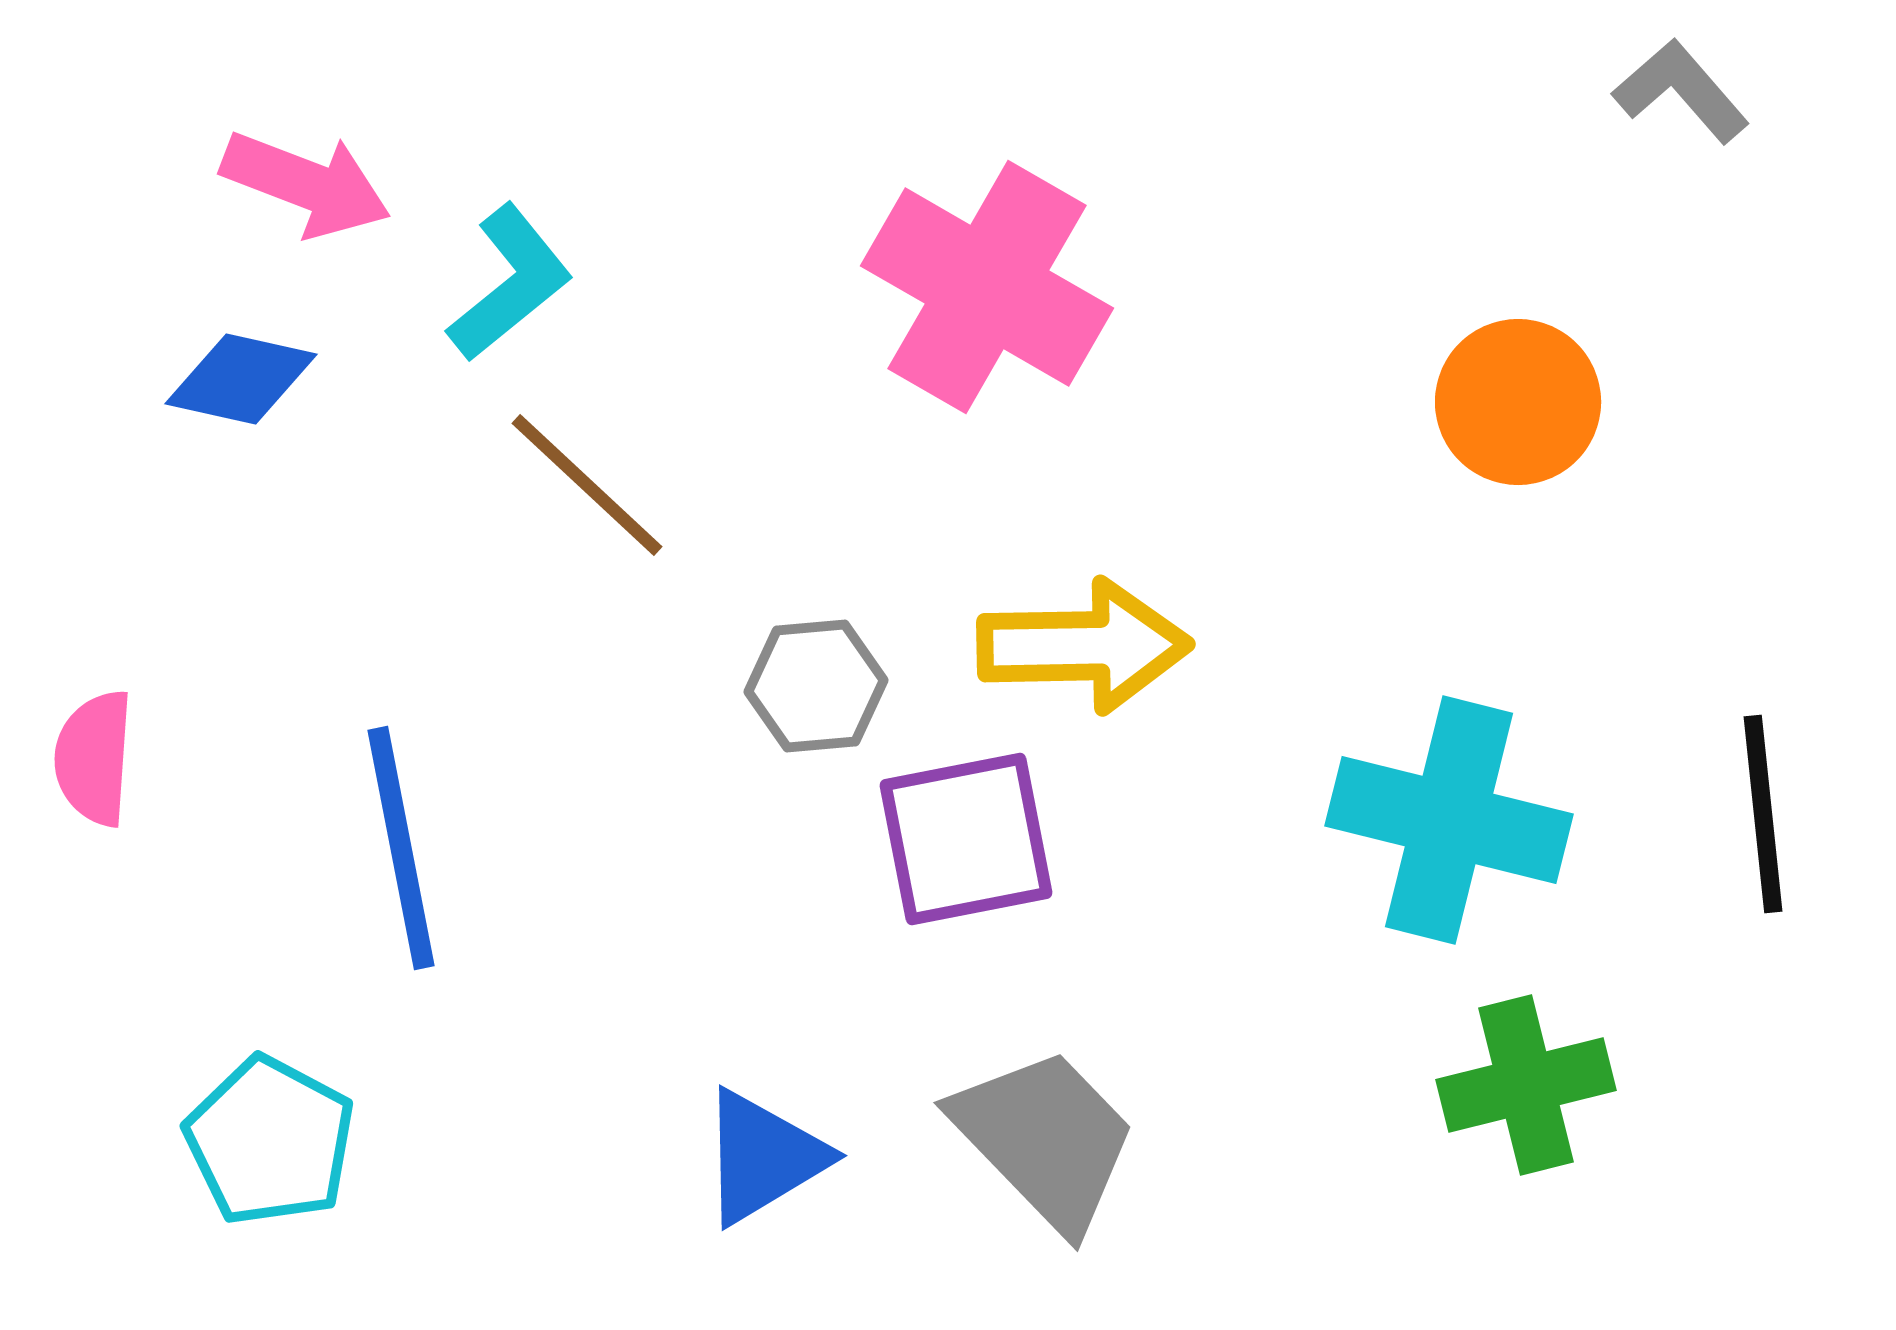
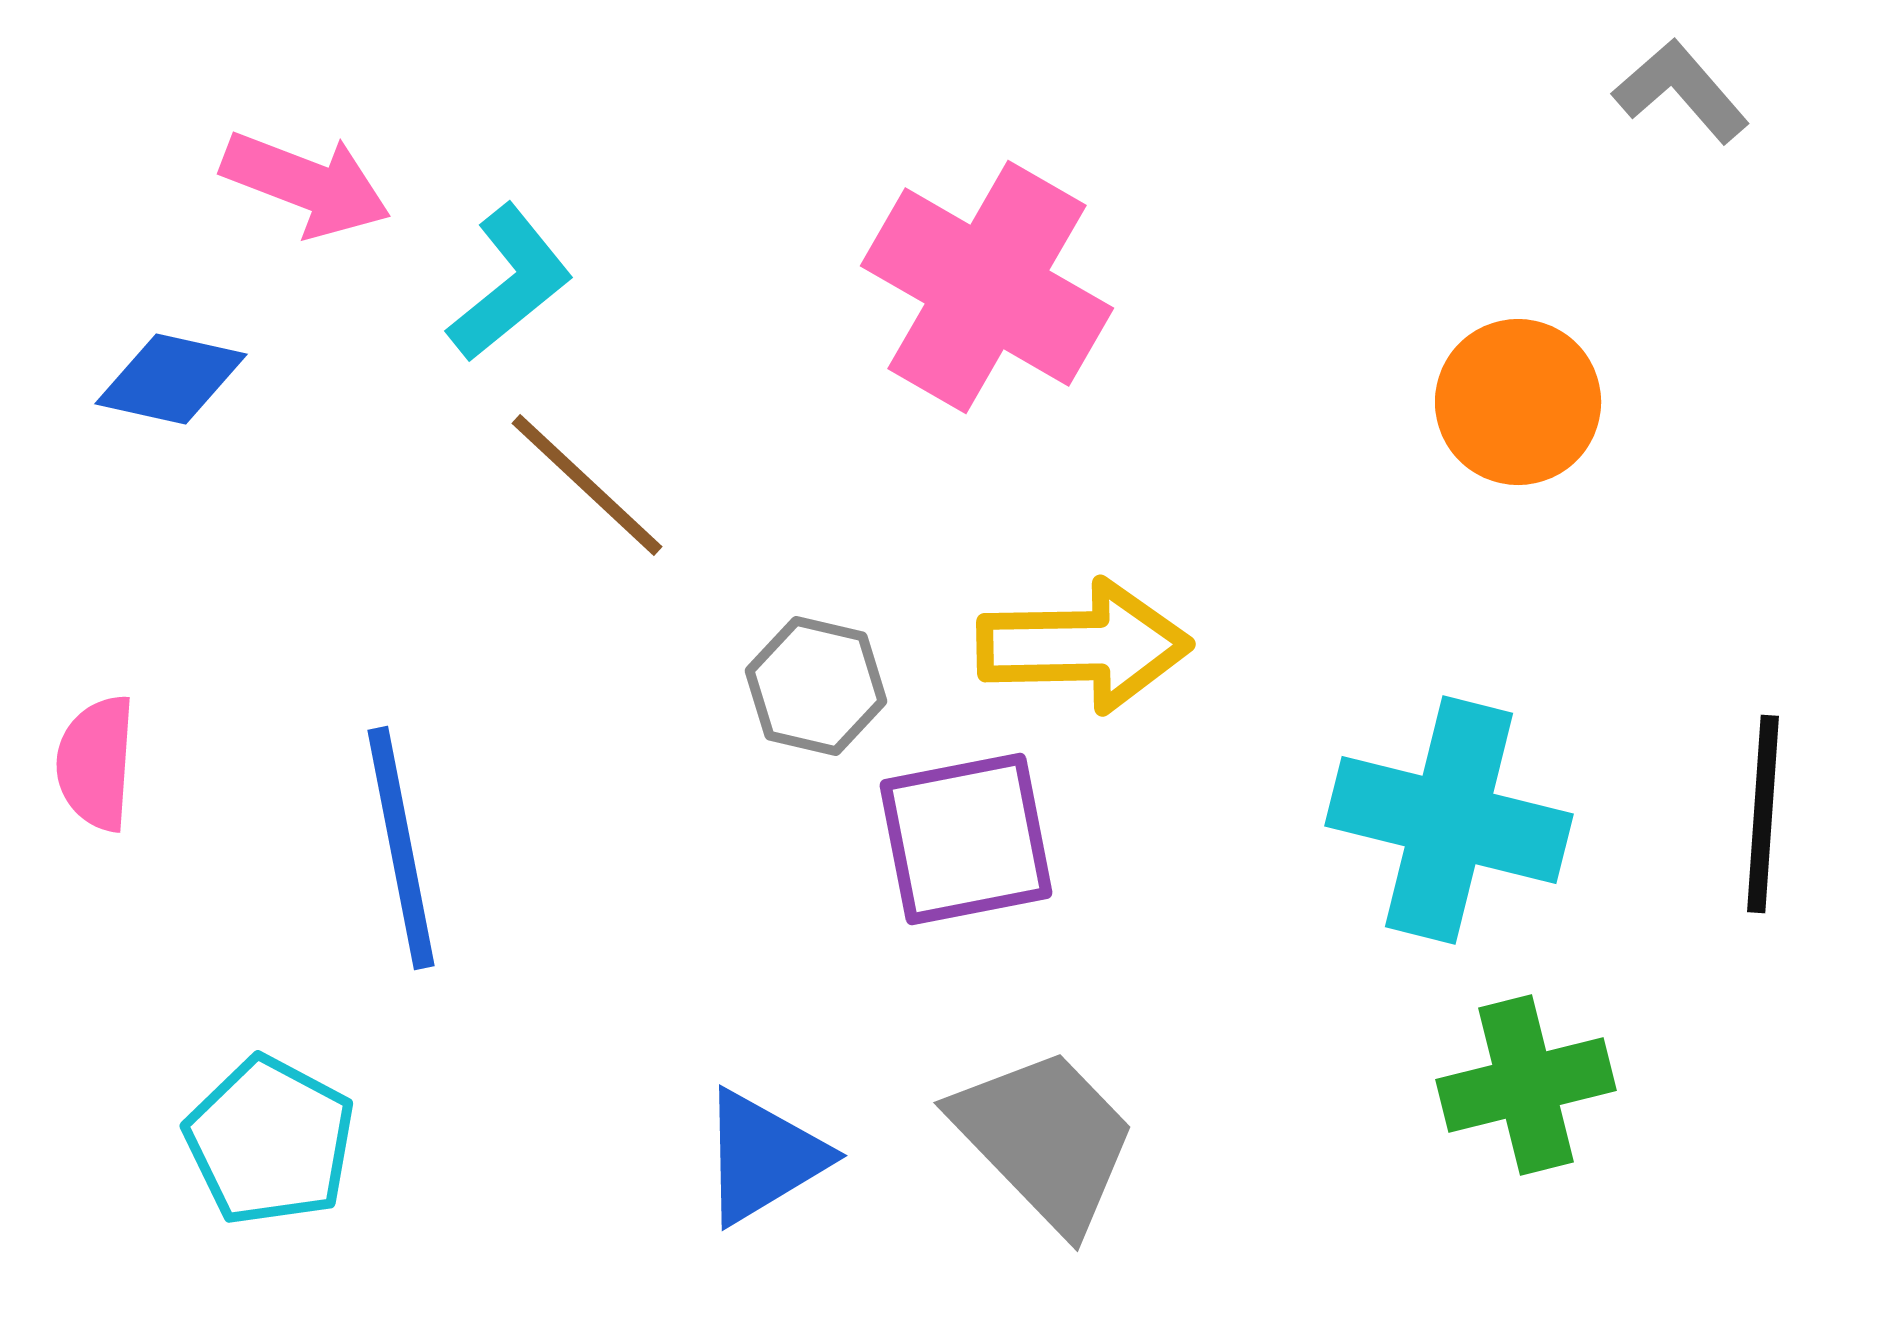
blue diamond: moved 70 px left
gray hexagon: rotated 18 degrees clockwise
pink semicircle: moved 2 px right, 5 px down
black line: rotated 10 degrees clockwise
